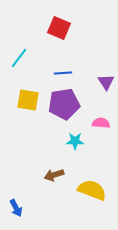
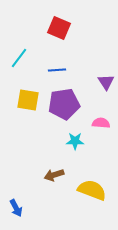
blue line: moved 6 px left, 3 px up
